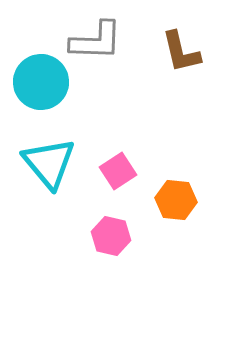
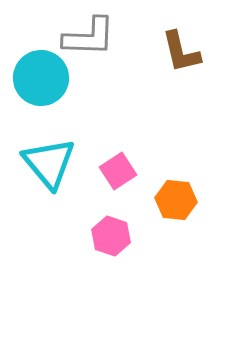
gray L-shape: moved 7 px left, 4 px up
cyan circle: moved 4 px up
pink hexagon: rotated 6 degrees clockwise
